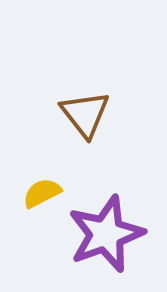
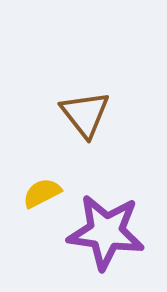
purple star: moved 2 px up; rotated 28 degrees clockwise
